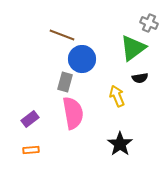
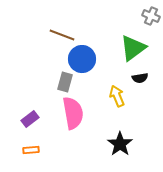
gray cross: moved 2 px right, 7 px up
